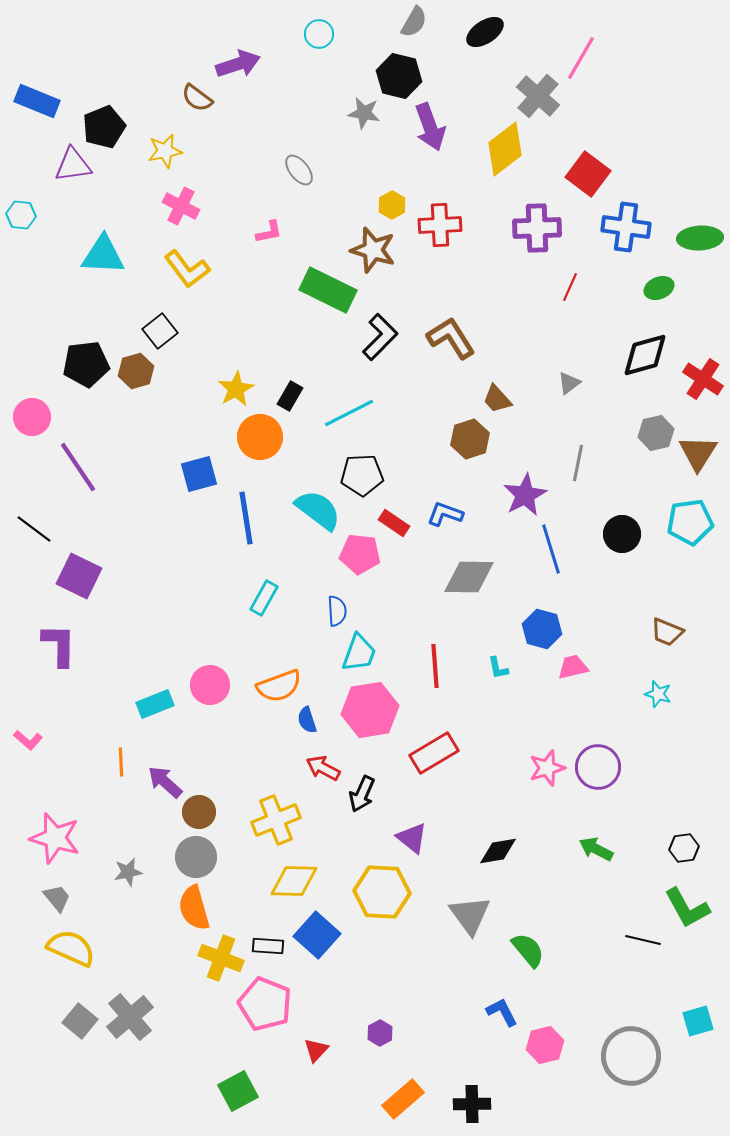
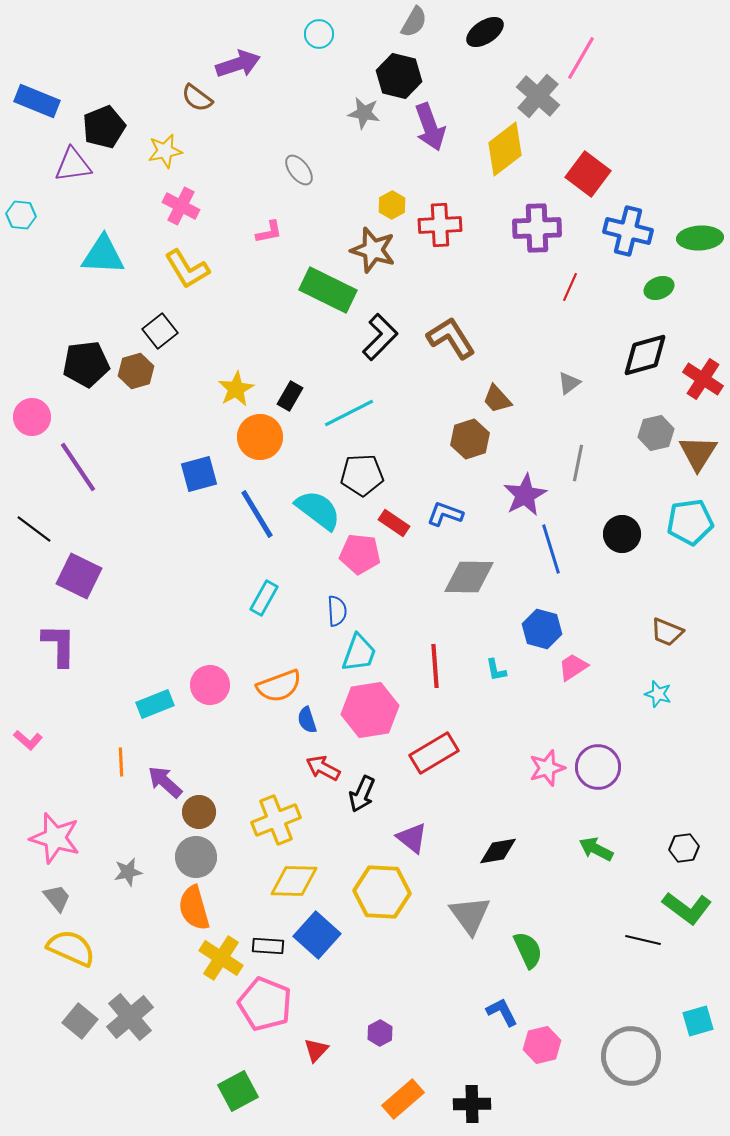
blue cross at (626, 227): moved 2 px right, 4 px down; rotated 6 degrees clockwise
yellow L-shape at (187, 269): rotated 6 degrees clockwise
blue line at (246, 518): moved 11 px right, 4 px up; rotated 22 degrees counterclockwise
pink trapezoid at (573, 667): rotated 20 degrees counterclockwise
cyan L-shape at (498, 668): moved 2 px left, 2 px down
green L-shape at (687, 908): rotated 24 degrees counterclockwise
green semicircle at (528, 950): rotated 15 degrees clockwise
yellow cross at (221, 958): rotated 12 degrees clockwise
pink hexagon at (545, 1045): moved 3 px left
